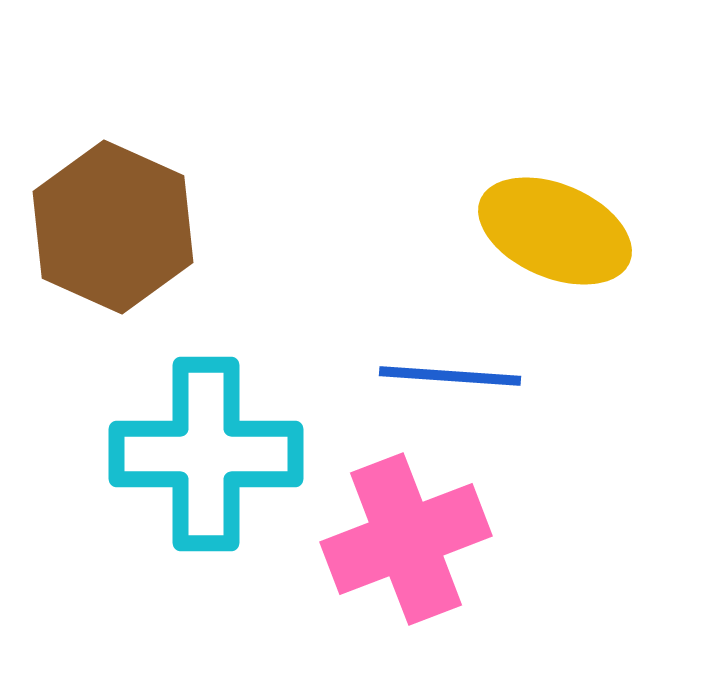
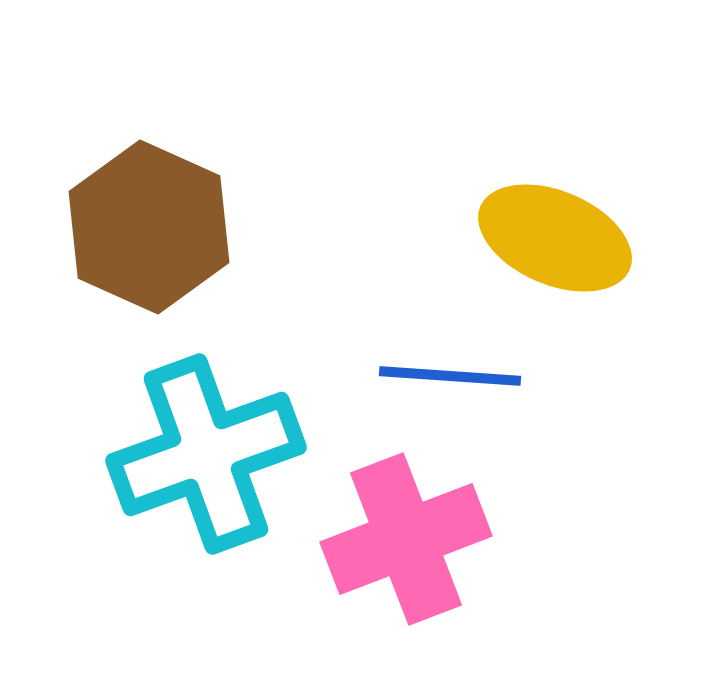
brown hexagon: moved 36 px right
yellow ellipse: moved 7 px down
cyan cross: rotated 20 degrees counterclockwise
